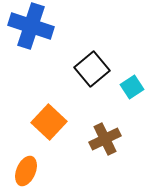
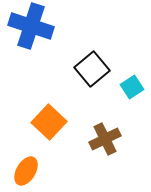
orange ellipse: rotated 8 degrees clockwise
